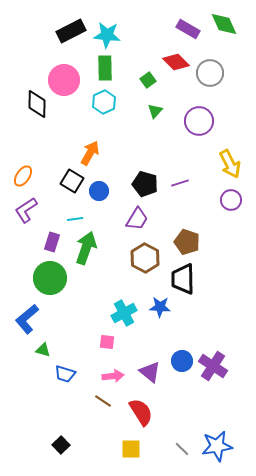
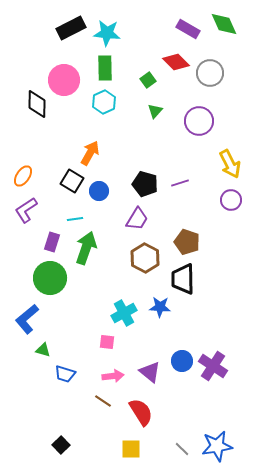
black rectangle at (71, 31): moved 3 px up
cyan star at (107, 35): moved 2 px up
